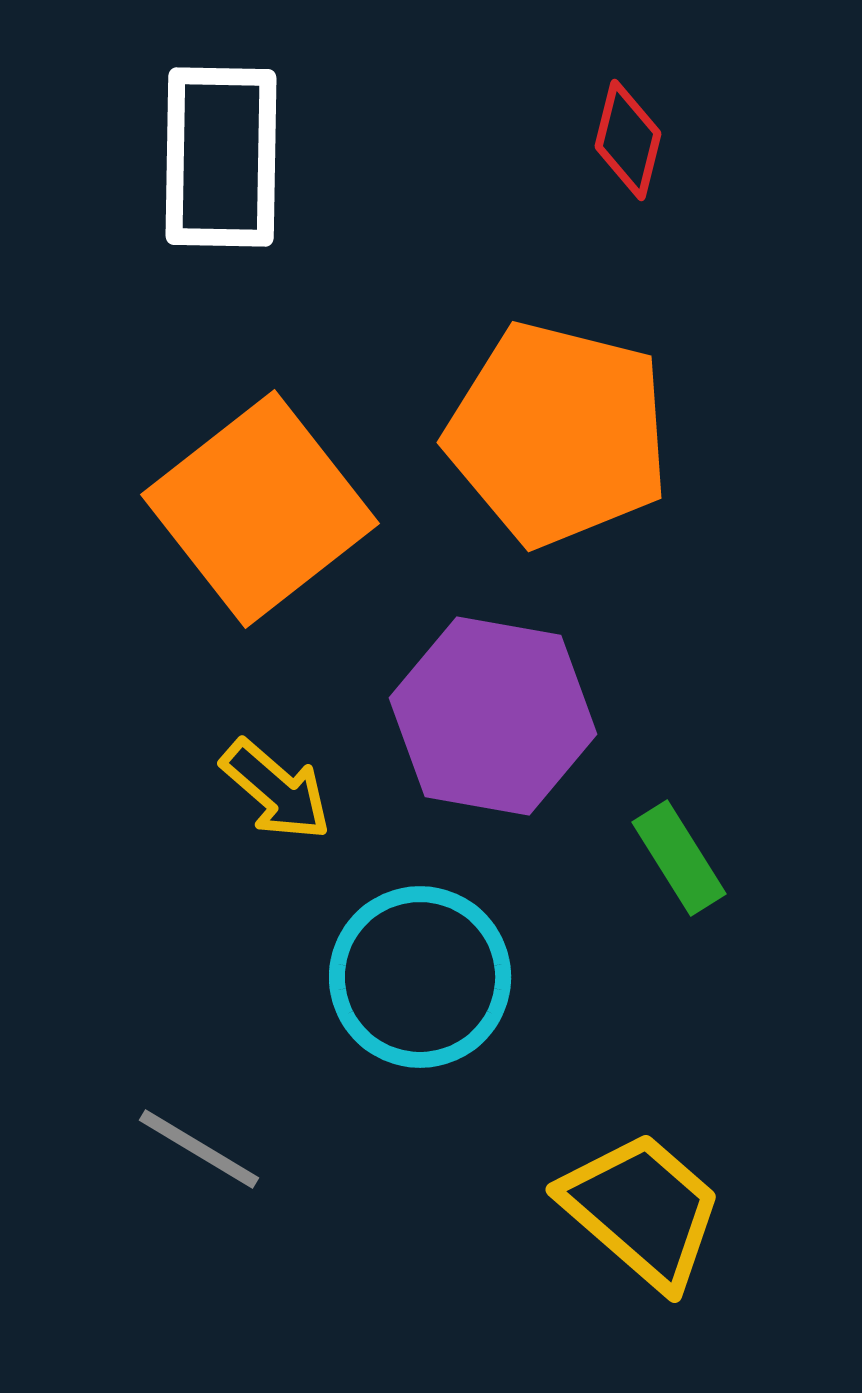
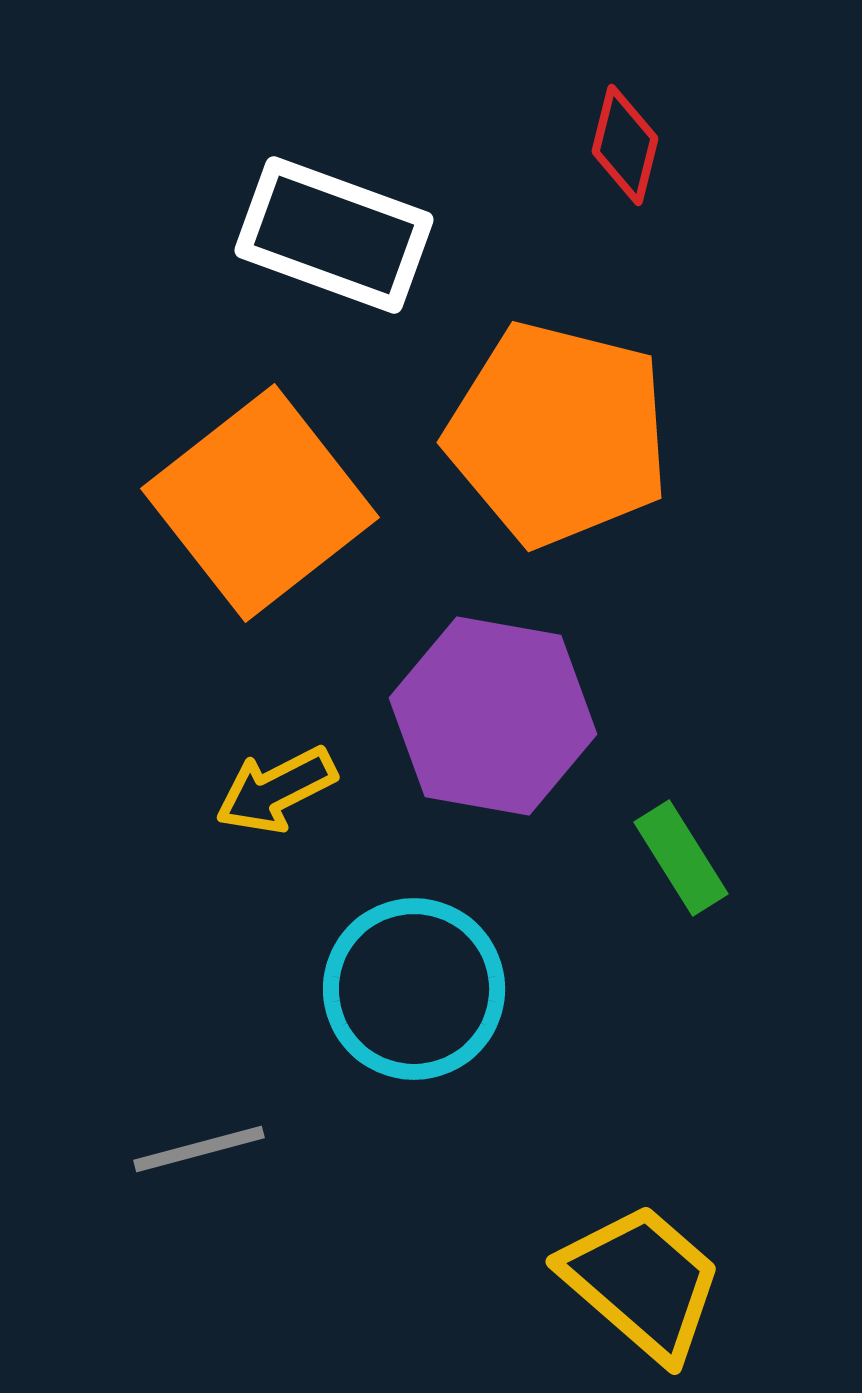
red diamond: moved 3 px left, 5 px down
white rectangle: moved 113 px right, 78 px down; rotated 71 degrees counterclockwise
orange square: moved 6 px up
yellow arrow: rotated 112 degrees clockwise
green rectangle: moved 2 px right
cyan circle: moved 6 px left, 12 px down
gray line: rotated 46 degrees counterclockwise
yellow trapezoid: moved 72 px down
